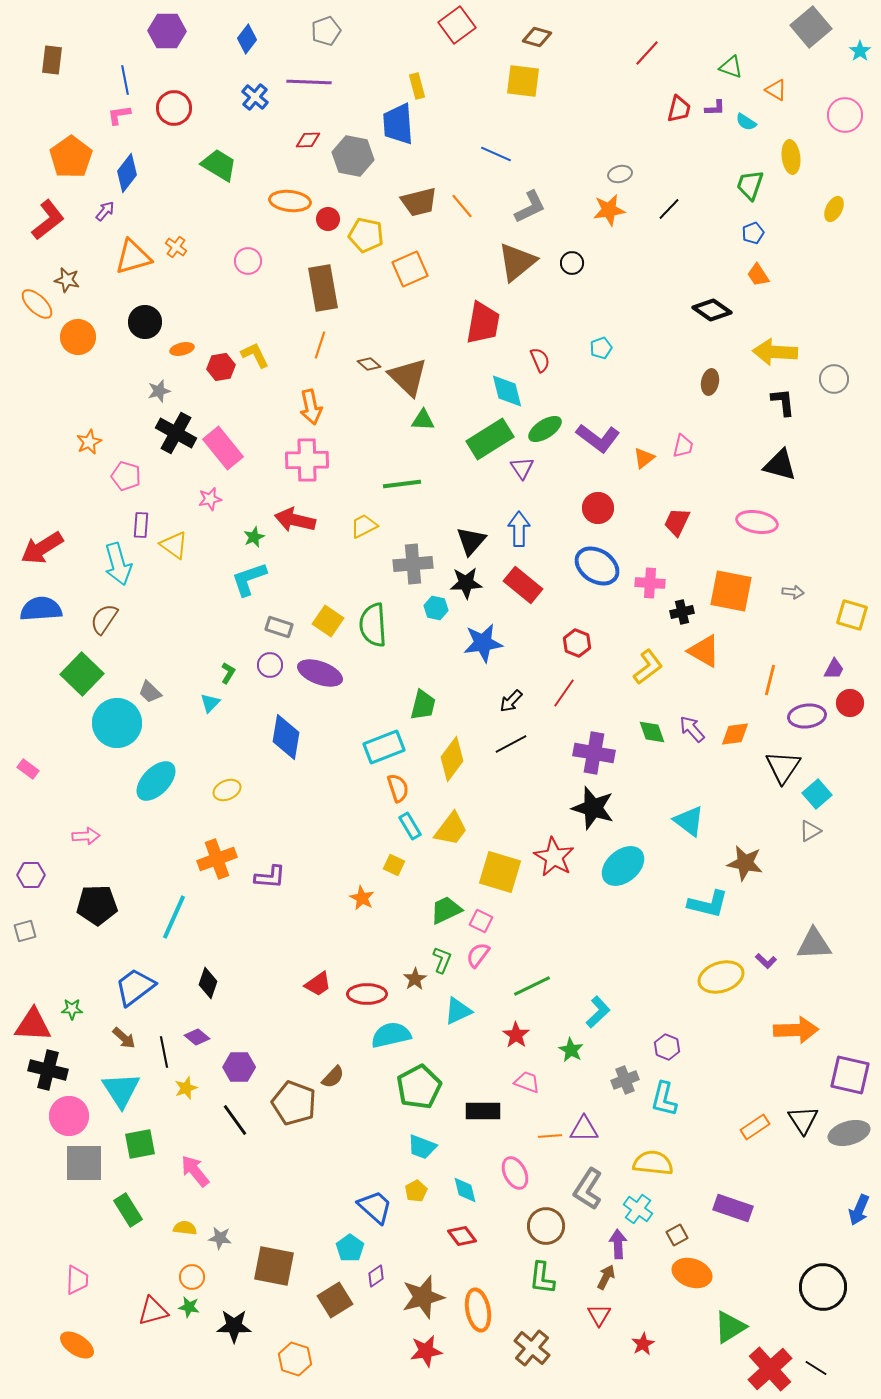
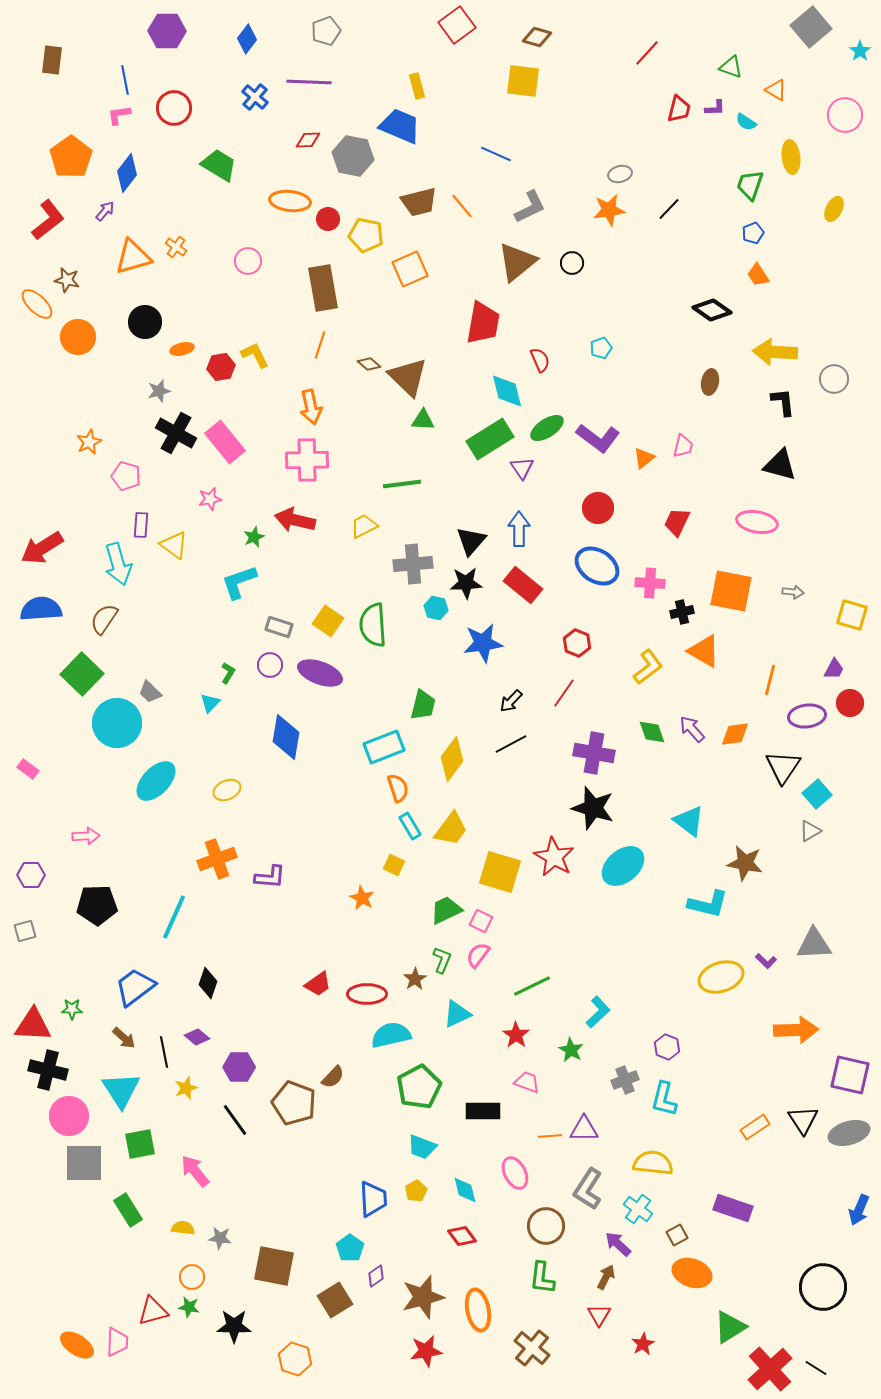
blue trapezoid at (398, 124): moved 2 px right, 2 px down; rotated 117 degrees clockwise
green ellipse at (545, 429): moved 2 px right, 1 px up
pink rectangle at (223, 448): moved 2 px right, 6 px up
cyan L-shape at (249, 579): moved 10 px left, 3 px down
cyan triangle at (458, 1011): moved 1 px left, 3 px down
blue trapezoid at (375, 1207): moved 2 px left, 8 px up; rotated 45 degrees clockwise
yellow semicircle at (185, 1228): moved 2 px left
purple arrow at (618, 1244): rotated 44 degrees counterclockwise
pink trapezoid at (77, 1280): moved 40 px right, 62 px down
